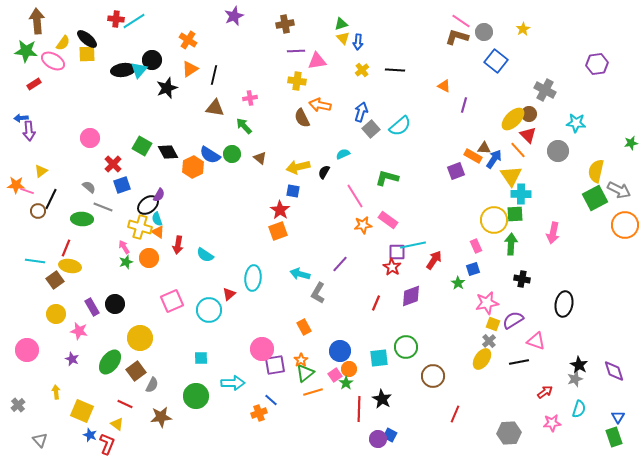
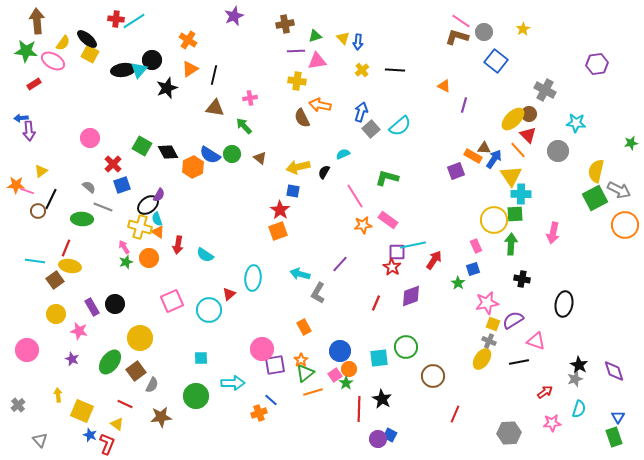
green triangle at (341, 24): moved 26 px left, 12 px down
yellow square at (87, 54): moved 3 px right; rotated 30 degrees clockwise
gray cross at (489, 341): rotated 24 degrees counterclockwise
yellow arrow at (56, 392): moved 2 px right, 3 px down
